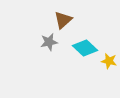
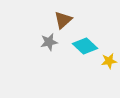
cyan diamond: moved 2 px up
yellow star: rotated 21 degrees counterclockwise
